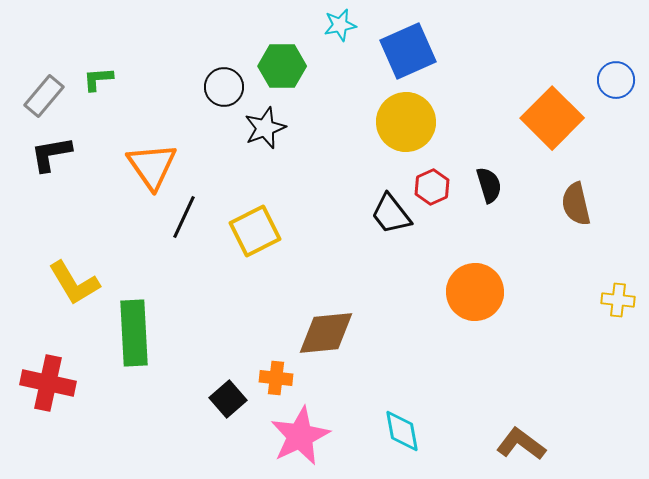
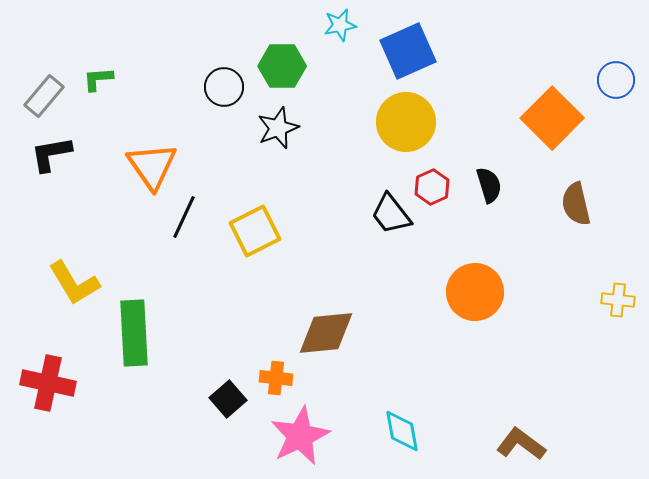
black star: moved 13 px right
